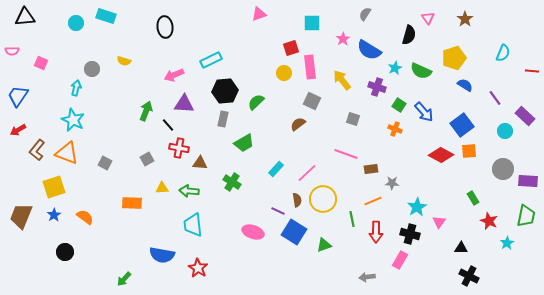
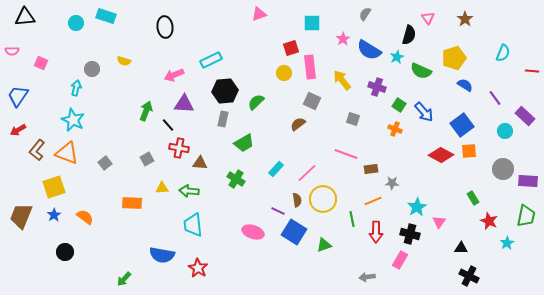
cyan star at (395, 68): moved 2 px right, 11 px up
gray square at (105, 163): rotated 24 degrees clockwise
green cross at (232, 182): moved 4 px right, 3 px up
